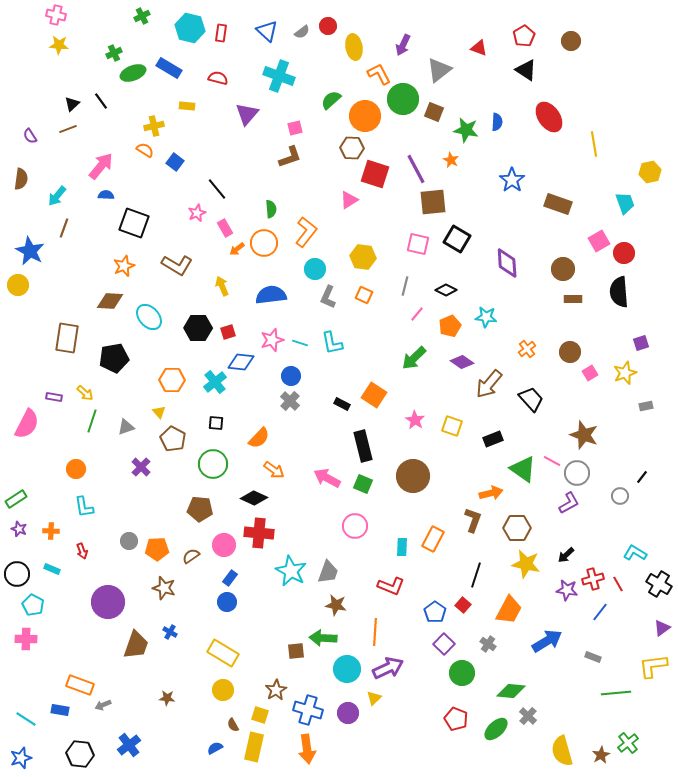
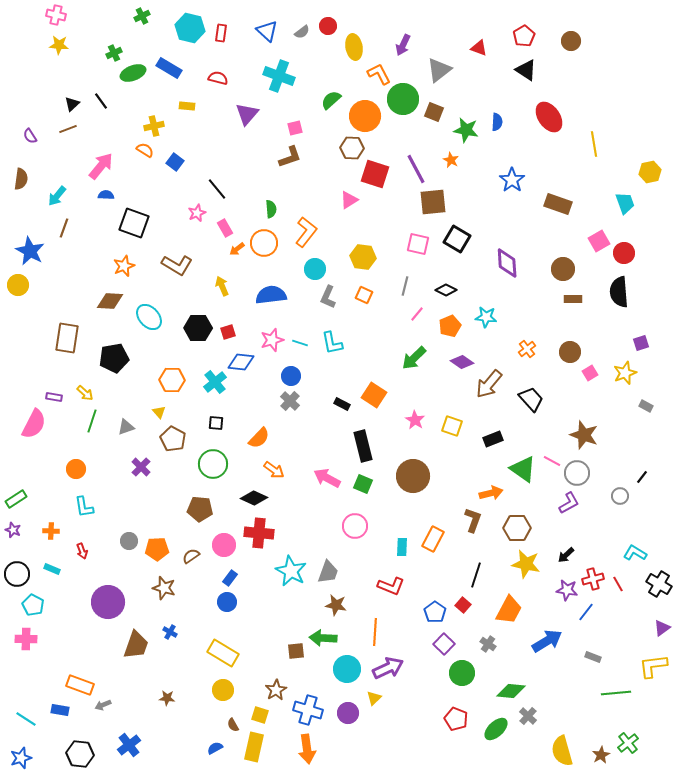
gray rectangle at (646, 406): rotated 40 degrees clockwise
pink semicircle at (27, 424): moved 7 px right
purple star at (19, 529): moved 6 px left, 1 px down
blue line at (600, 612): moved 14 px left
